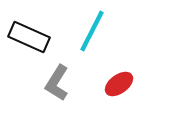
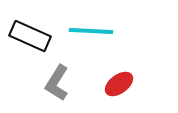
cyan line: moved 1 px left; rotated 66 degrees clockwise
black rectangle: moved 1 px right, 1 px up
